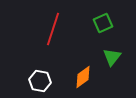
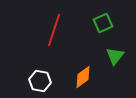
red line: moved 1 px right, 1 px down
green triangle: moved 3 px right, 1 px up
